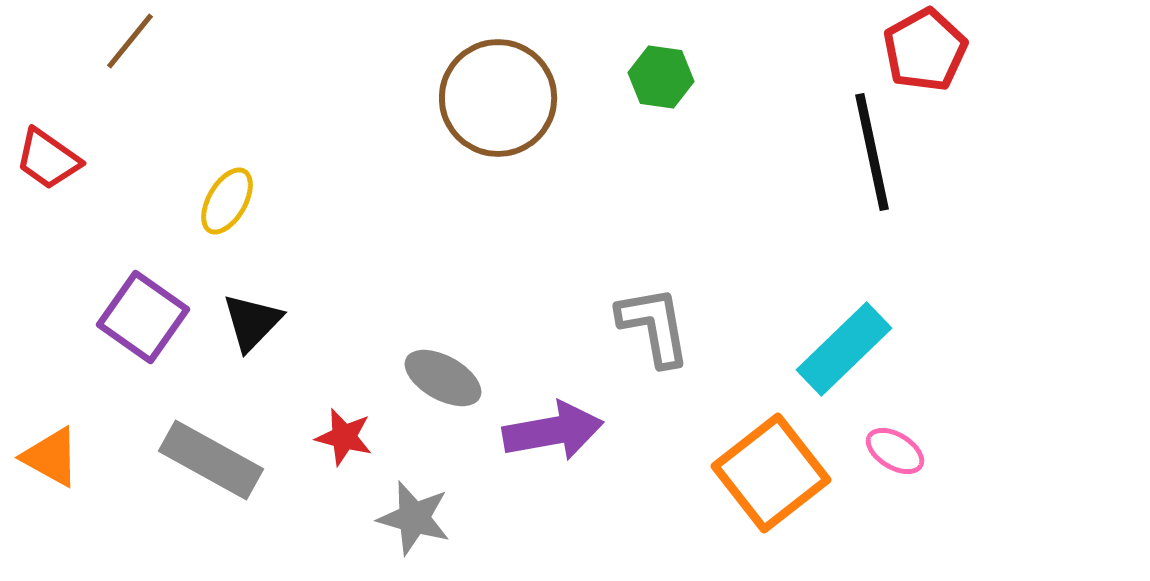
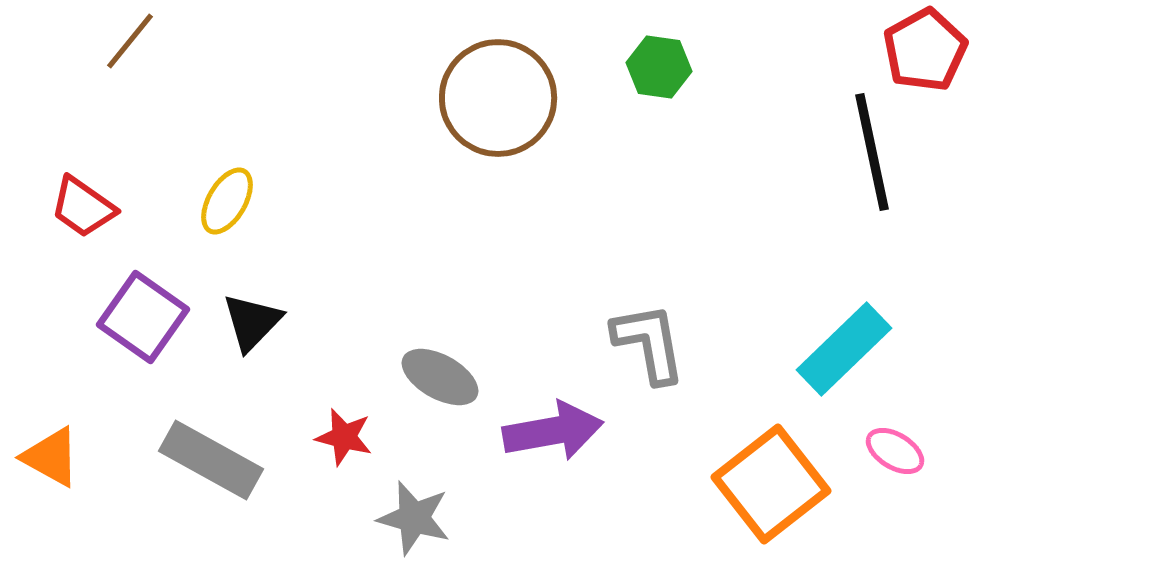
green hexagon: moved 2 px left, 10 px up
red trapezoid: moved 35 px right, 48 px down
gray L-shape: moved 5 px left, 17 px down
gray ellipse: moved 3 px left, 1 px up
orange square: moved 11 px down
